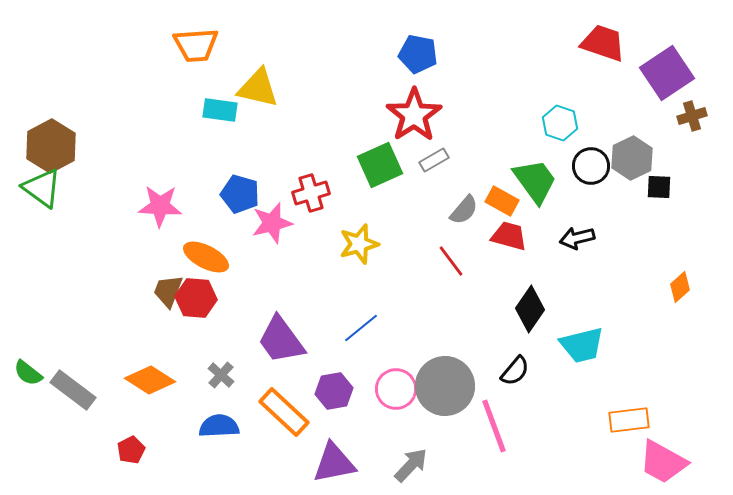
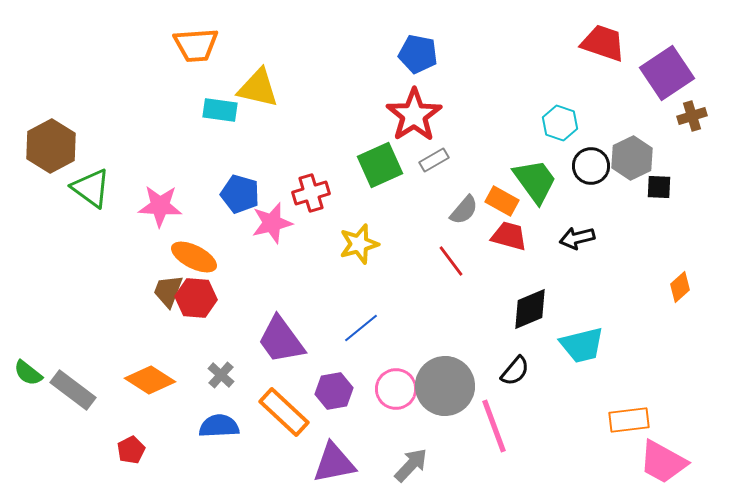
green triangle at (42, 188): moved 49 px right
orange ellipse at (206, 257): moved 12 px left
black diamond at (530, 309): rotated 33 degrees clockwise
